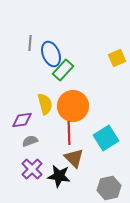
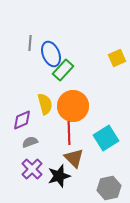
purple diamond: rotated 15 degrees counterclockwise
gray semicircle: moved 1 px down
black star: rotated 25 degrees counterclockwise
